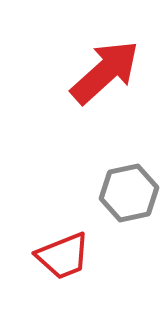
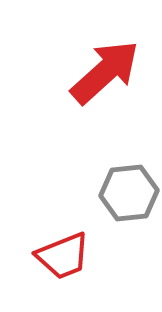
gray hexagon: rotated 6 degrees clockwise
